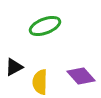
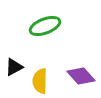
yellow semicircle: moved 1 px up
